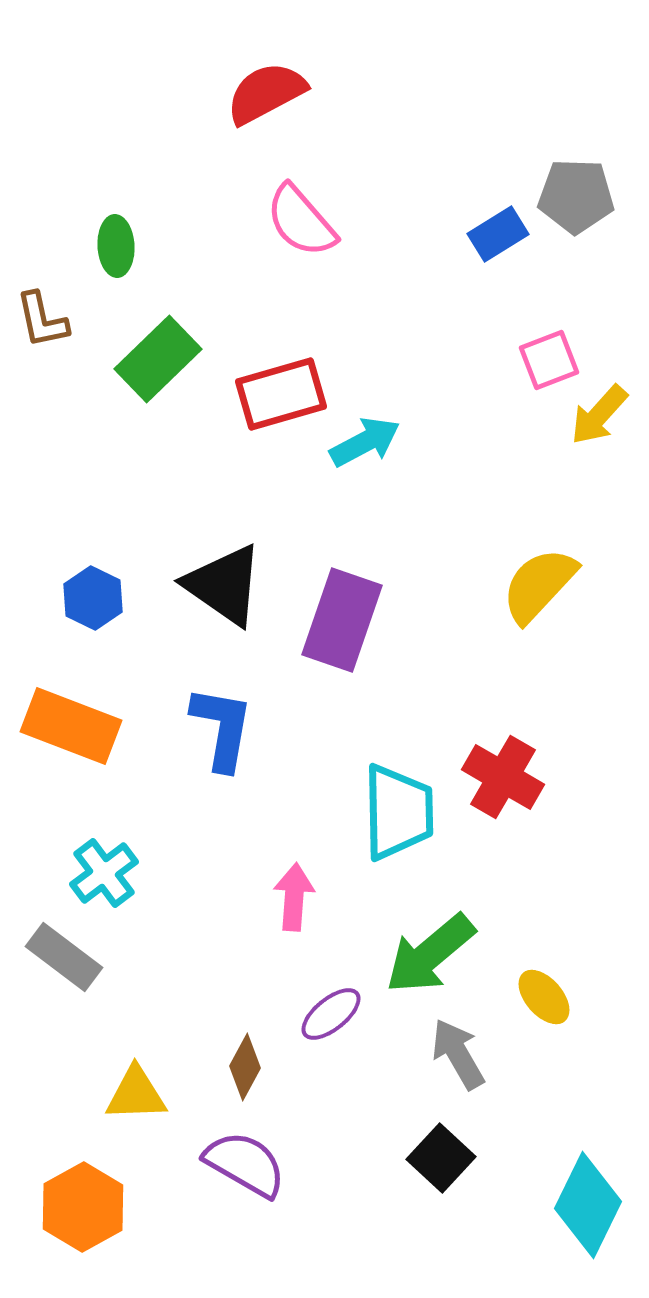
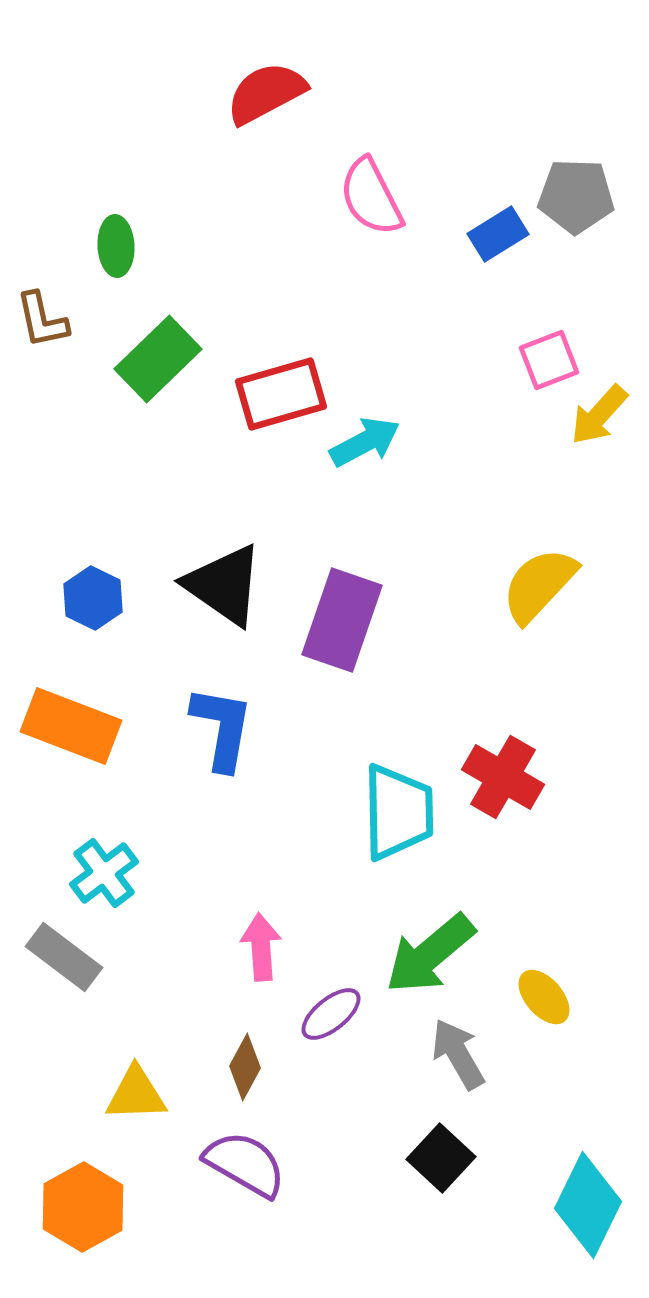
pink semicircle: moved 70 px right, 24 px up; rotated 14 degrees clockwise
pink arrow: moved 33 px left, 50 px down; rotated 8 degrees counterclockwise
